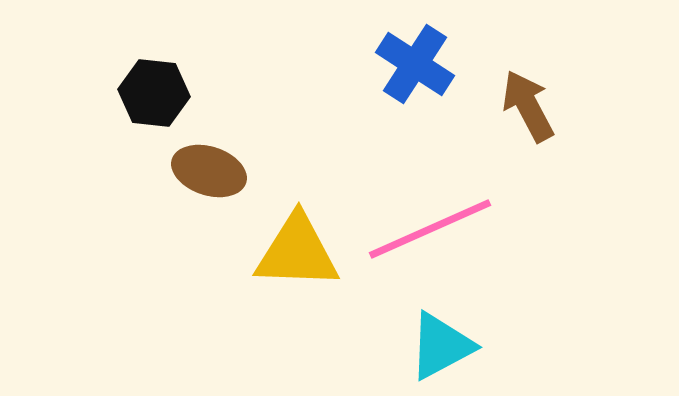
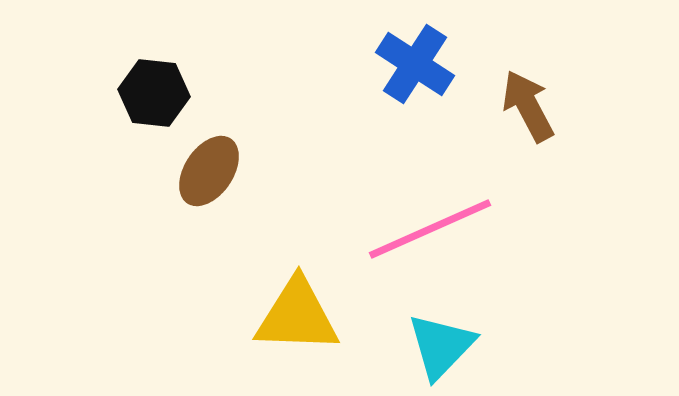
brown ellipse: rotated 74 degrees counterclockwise
yellow triangle: moved 64 px down
cyan triangle: rotated 18 degrees counterclockwise
